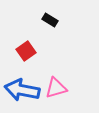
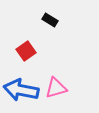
blue arrow: moved 1 px left
